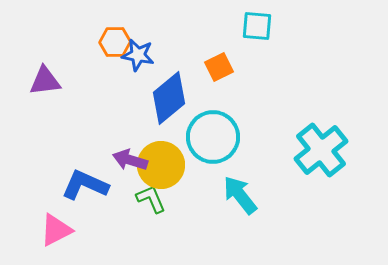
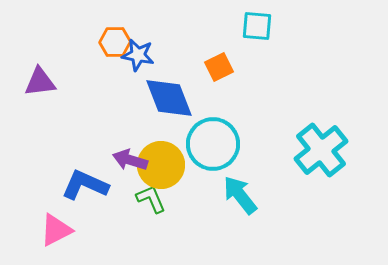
purple triangle: moved 5 px left, 1 px down
blue diamond: rotated 72 degrees counterclockwise
cyan circle: moved 7 px down
